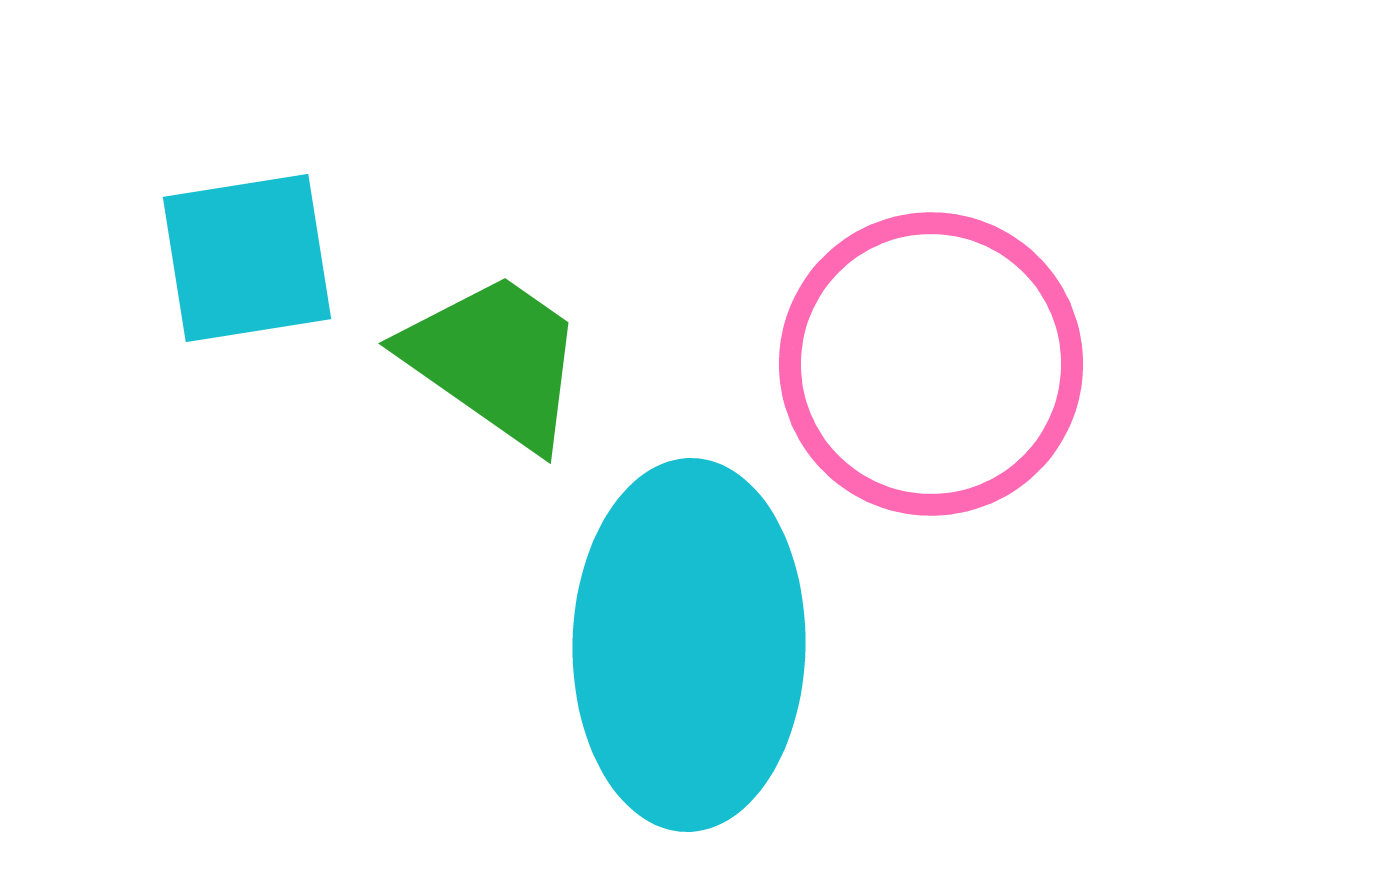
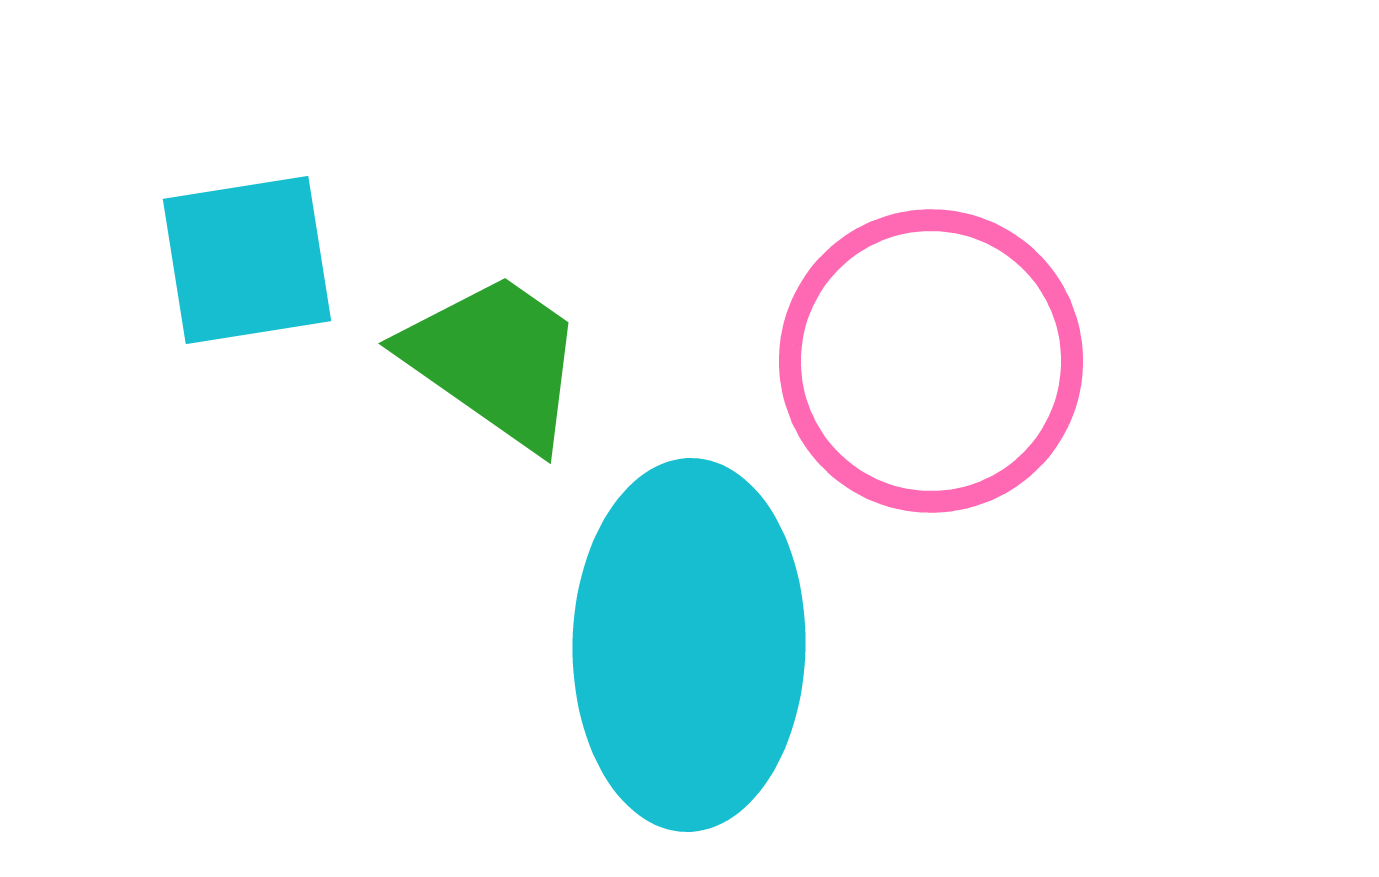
cyan square: moved 2 px down
pink circle: moved 3 px up
